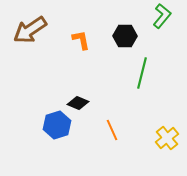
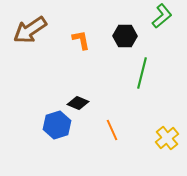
green L-shape: rotated 10 degrees clockwise
